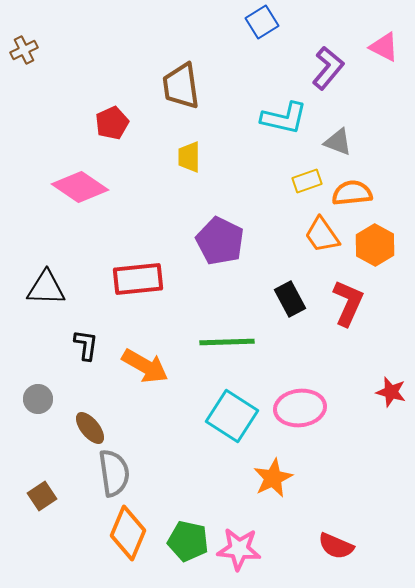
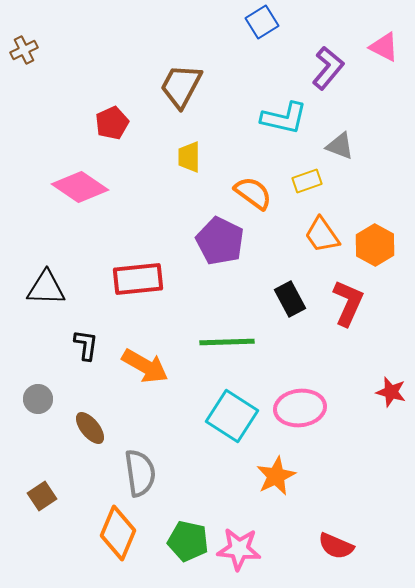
brown trapezoid: rotated 36 degrees clockwise
gray triangle: moved 2 px right, 4 px down
orange semicircle: moved 99 px left; rotated 42 degrees clockwise
gray semicircle: moved 26 px right
orange star: moved 3 px right, 2 px up
orange diamond: moved 10 px left
